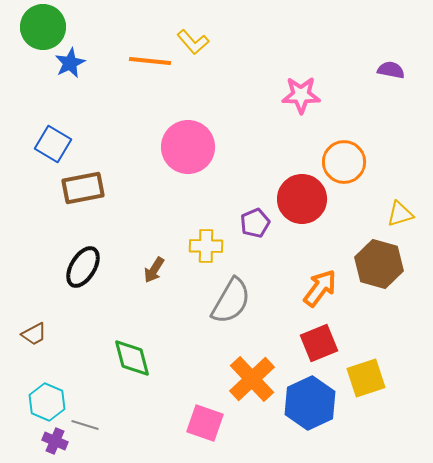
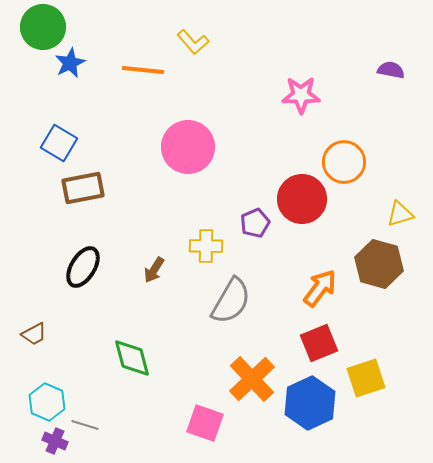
orange line: moved 7 px left, 9 px down
blue square: moved 6 px right, 1 px up
